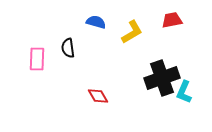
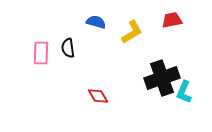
pink rectangle: moved 4 px right, 6 px up
